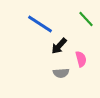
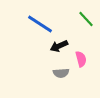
black arrow: rotated 24 degrees clockwise
